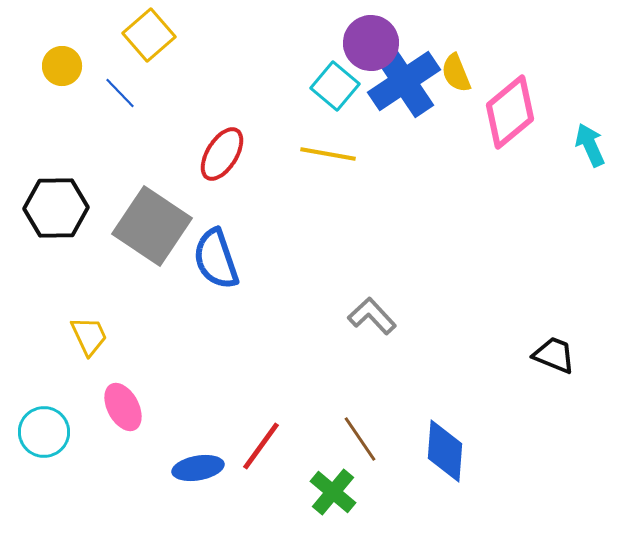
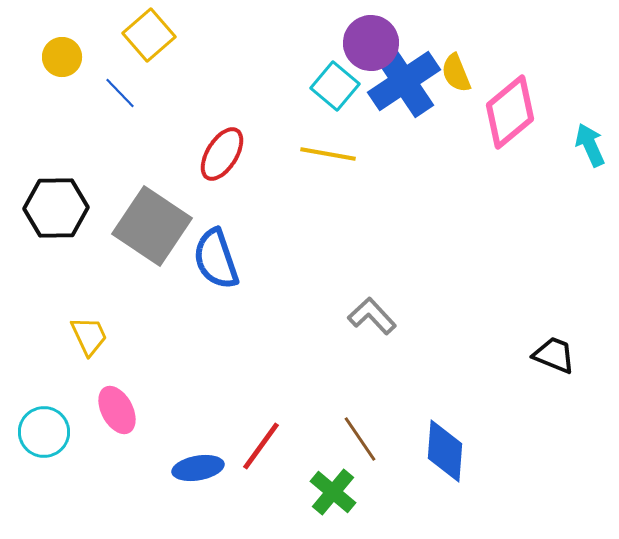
yellow circle: moved 9 px up
pink ellipse: moved 6 px left, 3 px down
